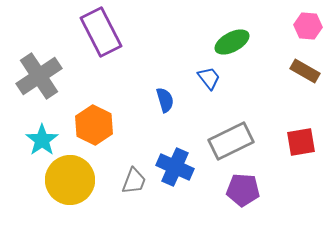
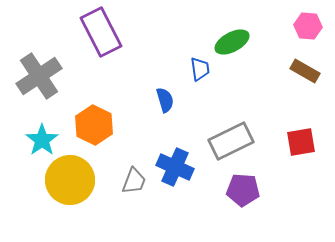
blue trapezoid: moved 9 px left, 9 px up; rotated 30 degrees clockwise
